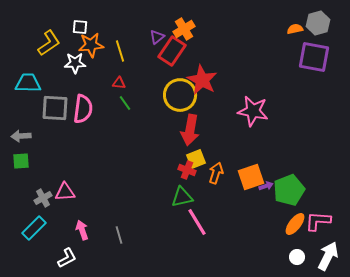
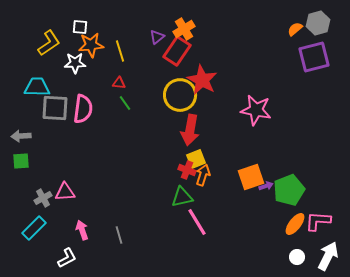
orange semicircle: rotated 28 degrees counterclockwise
red rectangle: moved 5 px right
purple square: rotated 24 degrees counterclockwise
cyan trapezoid: moved 9 px right, 4 px down
pink star: moved 3 px right, 1 px up
orange arrow: moved 13 px left, 2 px down
